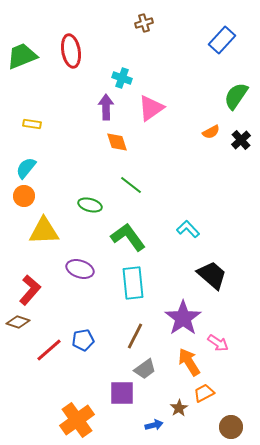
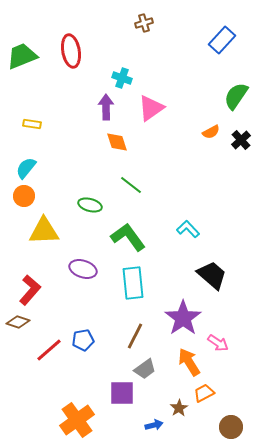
purple ellipse: moved 3 px right
